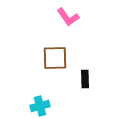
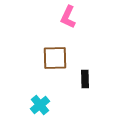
pink L-shape: rotated 60 degrees clockwise
cyan cross: moved 1 px up; rotated 24 degrees counterclockwise
